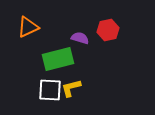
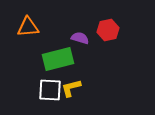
orange triangle: rotated 20 degrees clockwise
